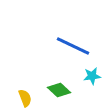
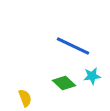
green diamond: moved 5 px right, 7 px up
